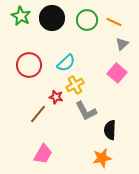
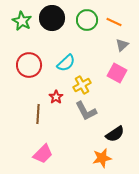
green star: moved 1 px right, 5 px down
gray triangle: moved 1 px down
pink square: rotated 12 degrees counterclockwise
yellow cross: moved 7 px right
red star: rotated 24 degrees clockwise
brown line: rotated 36 degrees counterclockwise
black semicircle: moved 5 px right, 4 px down; rotated 126 degrees counterclockwise
pink trapezoid: rotated 15 degrees clockwise
